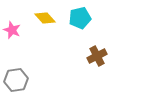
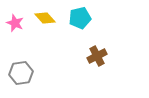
pink star: moved 3 px right, 7 px up
gray hexagon: moved 5 px right, 7 px up
